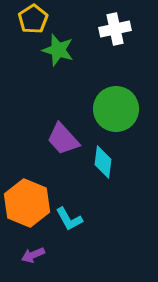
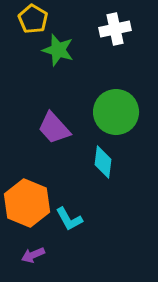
yellow pentagon: rotated 8 degrees counterclockwise
green circle: moved 3 px down
purple trapezoid: moved 9 px left, 11 px up
